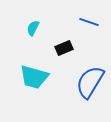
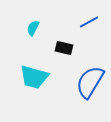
blue line: rotated 48 degrees counterclockwise
black rectangle: rotated 36 degrees clockwise
